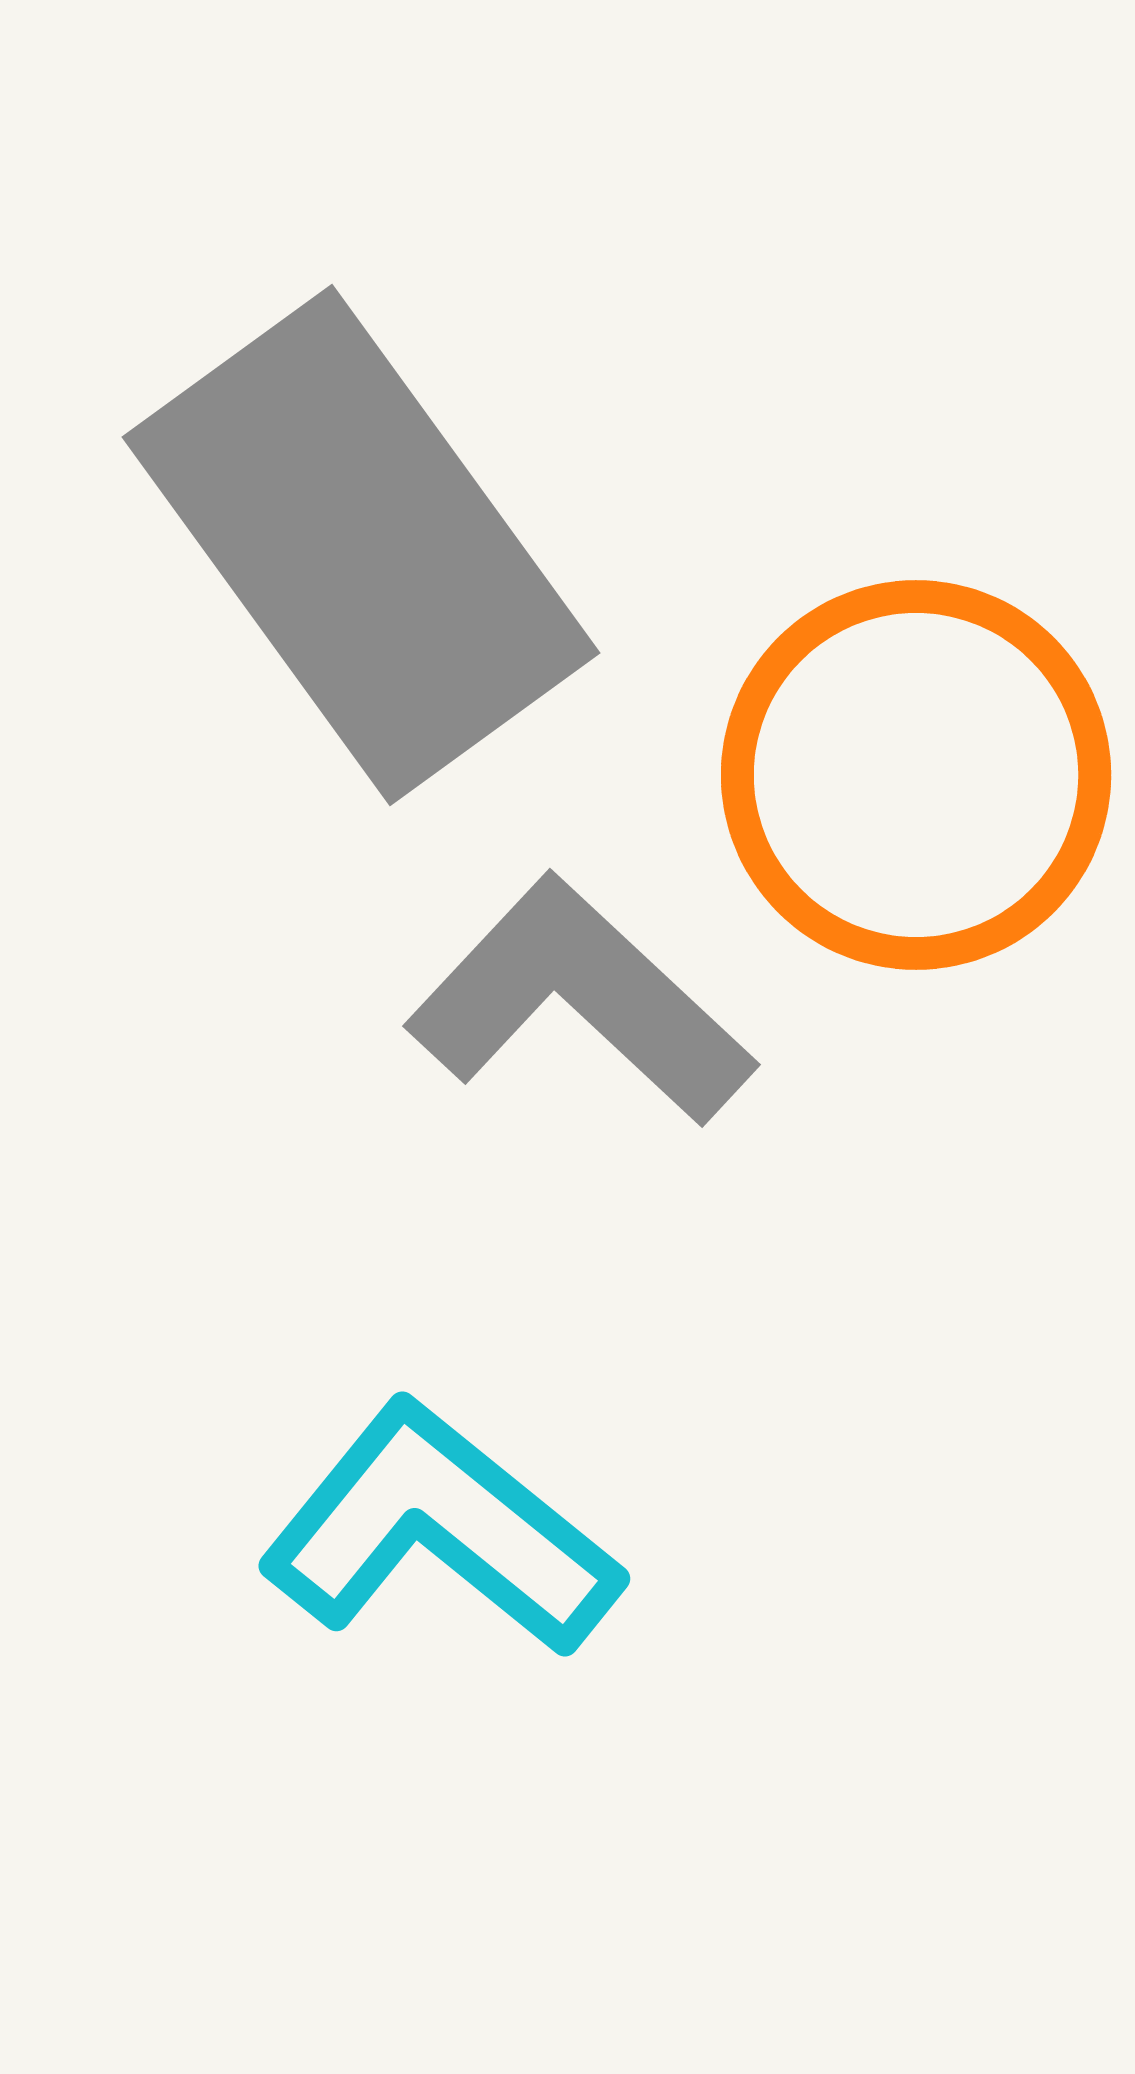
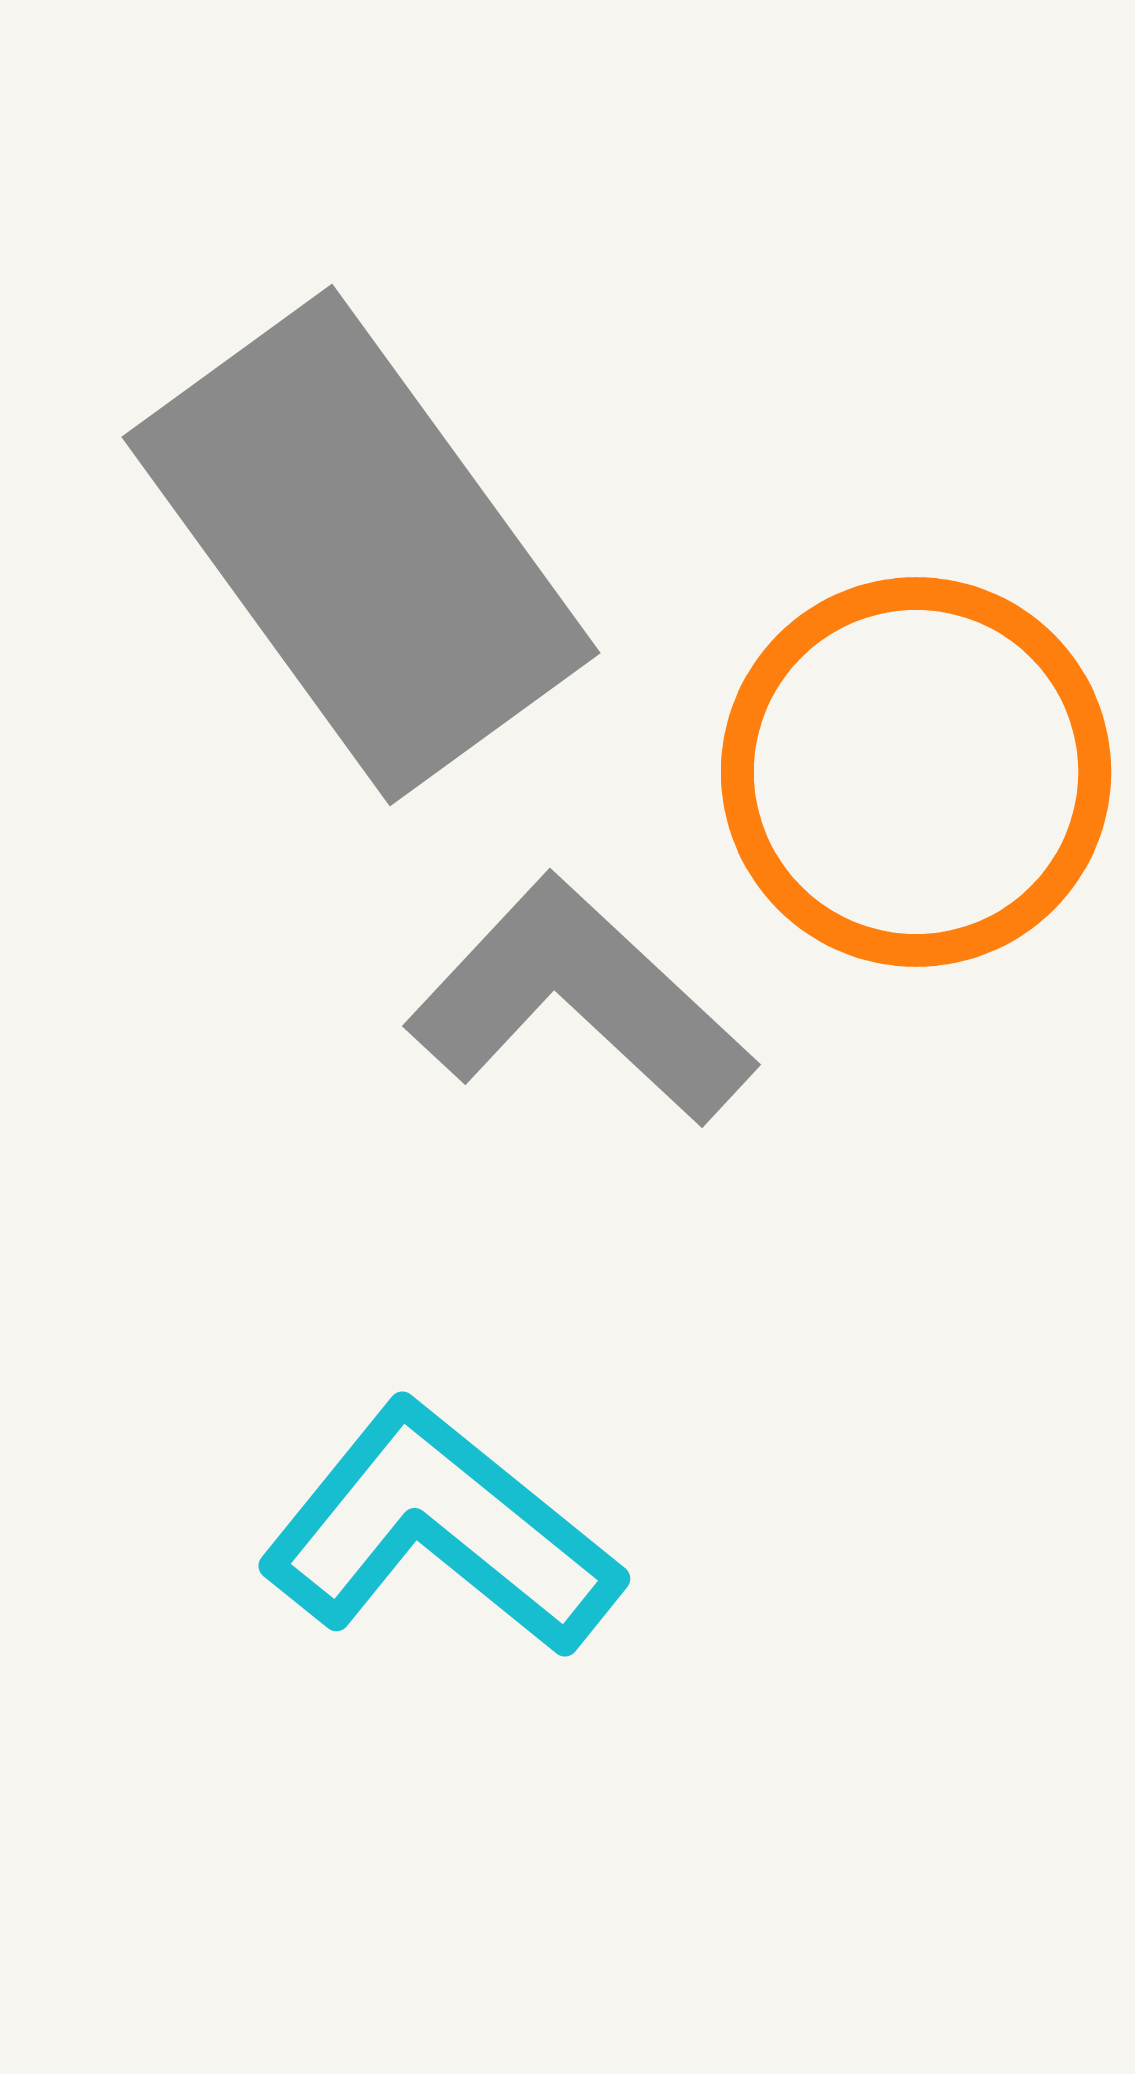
orange circle: moved 3 px up
